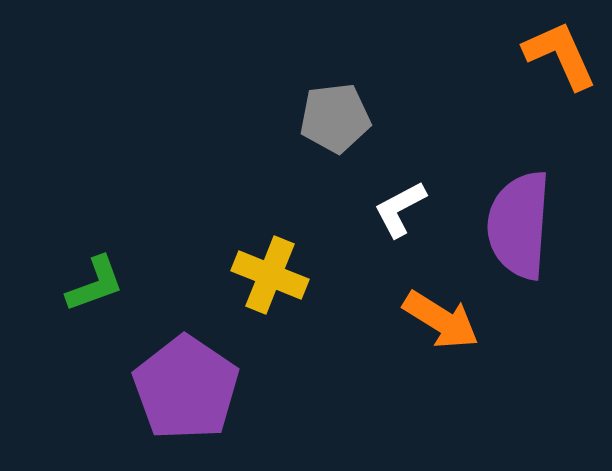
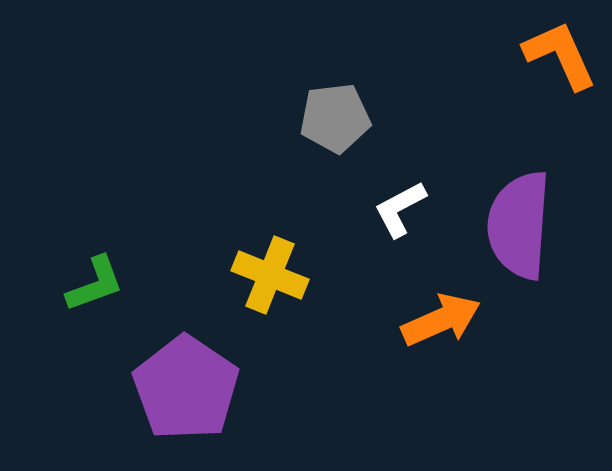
orange arrow: rotated 56 degrees counterclockwise
